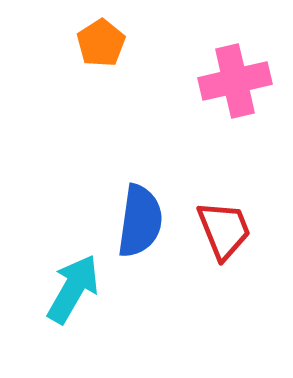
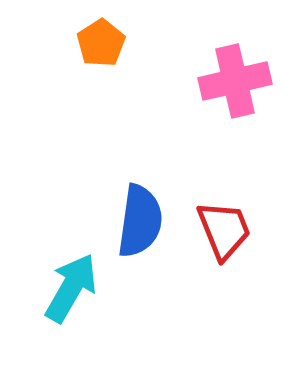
cyan arrow: moved 2 px left, 1 px up
